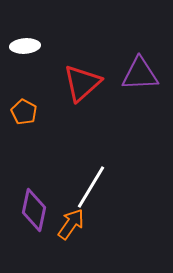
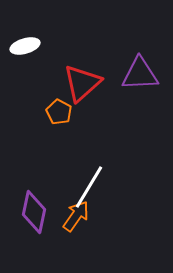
white ellipse: rotated 12 degrees counterclockwise
orange pentagon: moved 35 px right
white line: moved 2 px left
purple diamond: moved 2 px down
orange arrow: moved 5 px right, 8 px up
